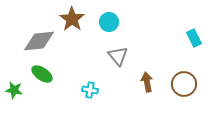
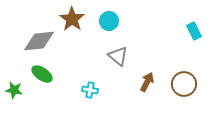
cyan circle: moved 1 px up
cyan rectangle: moved 7 px up
gray triangle: rotated 10 degrees counterclockwise
brown arrow: rotated 36 degrees clockwise
